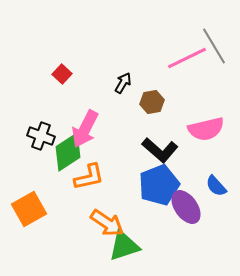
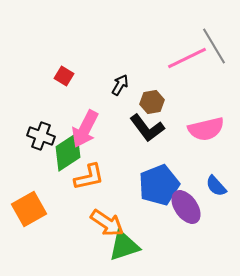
red square: moved 2 px right, 2 px down; rotated 12 degrees counterclockwise
black arrow: moved 3 px left, 2 px down
black L-shape: moved 13 px left, 22 px up; rotated 12 degrees clockwise
